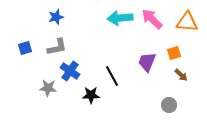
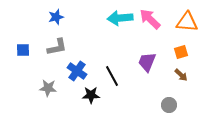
pink arrow: moved 2 px left
blue square: moved 2 px left, 2 px down; rotated 16 degrees clockwise
orange square: moved 7 px right, 1 px up
blue cross: moved 7 px right
